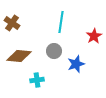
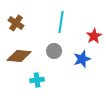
brown cross: moved 4 px right
blue star: moved 6 px right, 5 px up
